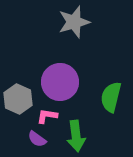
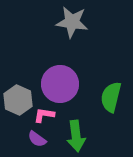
gray star: moved 2 px left; rotated 24 degrees clockwise
purple circle: moved 2 px down
gray hexagon: moved 1 px down
pink L-shape: moved 3 px left, 1 px up
